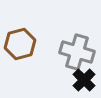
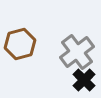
gray cross: rotated 36 degrees clockwise
